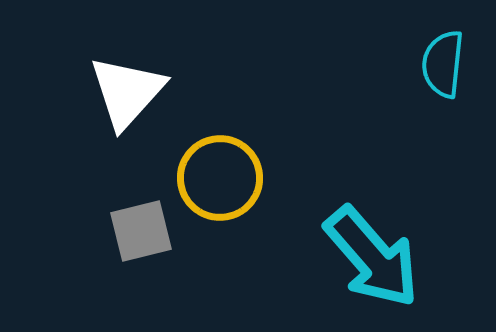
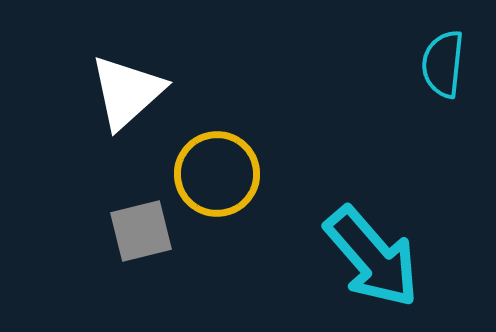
white triangle: rotated 6 degrees clockwise
yellow circle: moved 3 px left, 4 px up
